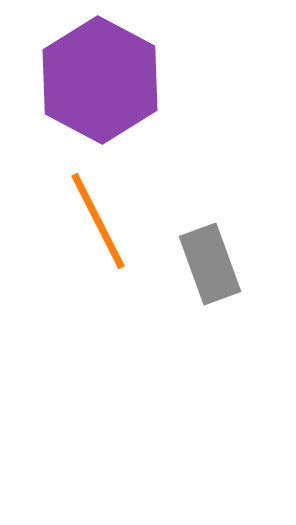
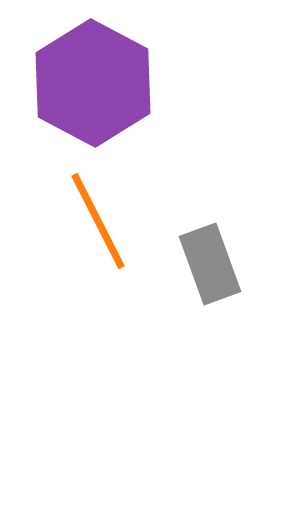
purple hexagon: moved 7 px left, 3 px down
